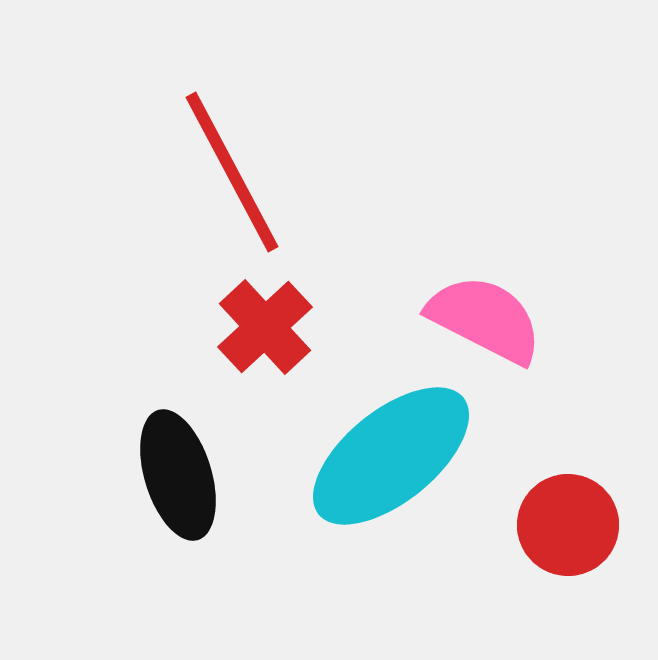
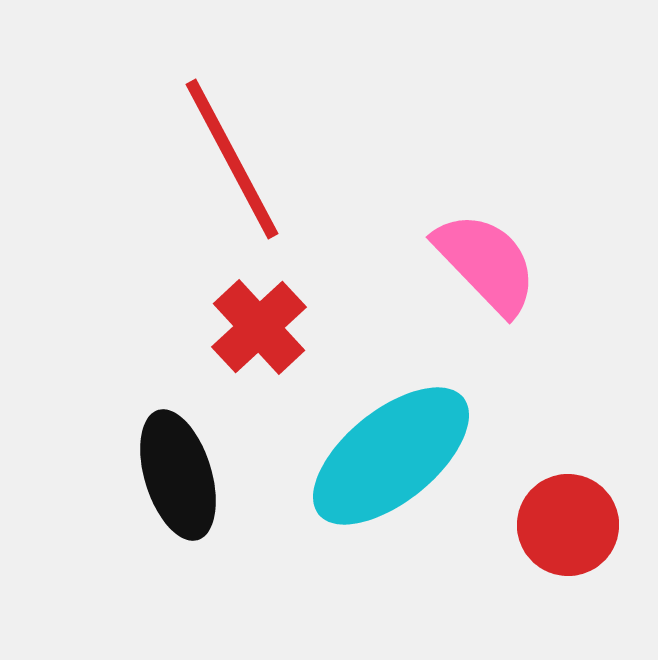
red line: moved 13 px up
pink semicircle: moved 1 px right, 56 px up; rotated 19 degrees clockwise
red cross: moved 6 px left
